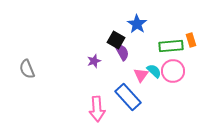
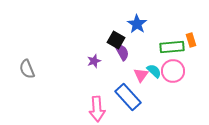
green rectangle: moved 1 px right, 1 px down
